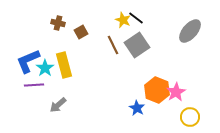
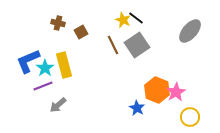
purple line: moved 9 px right, 1 px down; rotated 18 degrees counterclockwise
